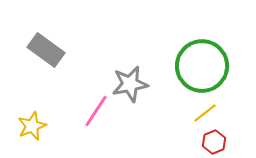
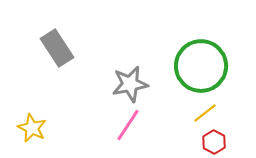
gray rectangle: moved 11 px right, 2 px up; rotated 21 degrees clockwise
green circle: moved 1 px left
pink line: moved 32 px right, 14 px down
yellow star: moved 2 px down; rotated 24 degrees counterclockwise
red hexagon: rotated 10 degrees counterclockwise
